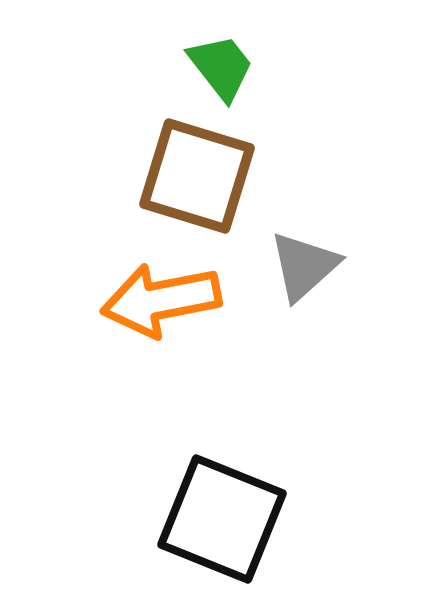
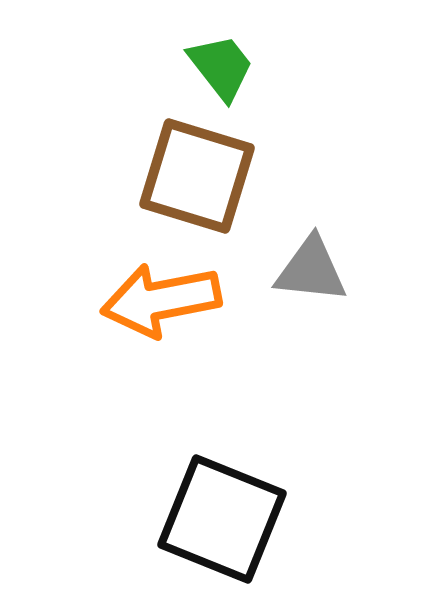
gray triangle: moved 7 px right, 4 px down; rotated 48 degrees clockwise
